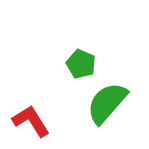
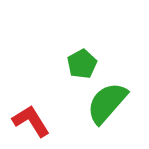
green pentagon: moved 1 px right; rotated 20 degrees clockwise
